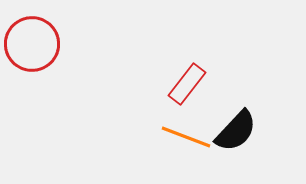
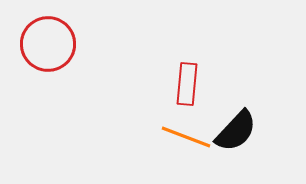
red circle: moved 16 px right
red rectangle: rotated 33 degrees counterclockwise
